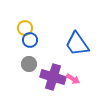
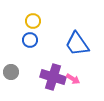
yellow circle: moved 8 px right, 7 px up
gray circle: moved 18 px left, 8 px down
